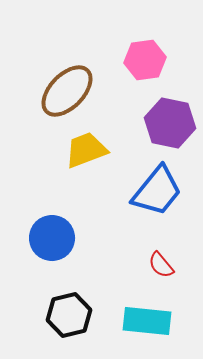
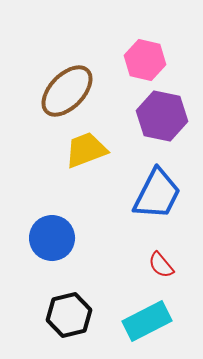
pink hexagon: rotated 21 degrees clockwise
purple hexagon: moved 8 px left, 7 px up
blue trapezoid: moved 3 px down; rotated 12 degrees counterclockwise
cyan rectangle: rotated 33 degrees counterclockwise
